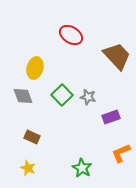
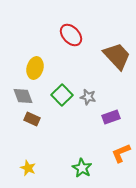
red ellipse: rotated 15 degrees clockwise
brown rectangle: moved 18 px up
